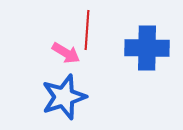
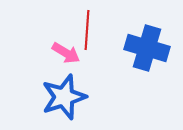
blue cross: rotated 15 degrees clockwise
